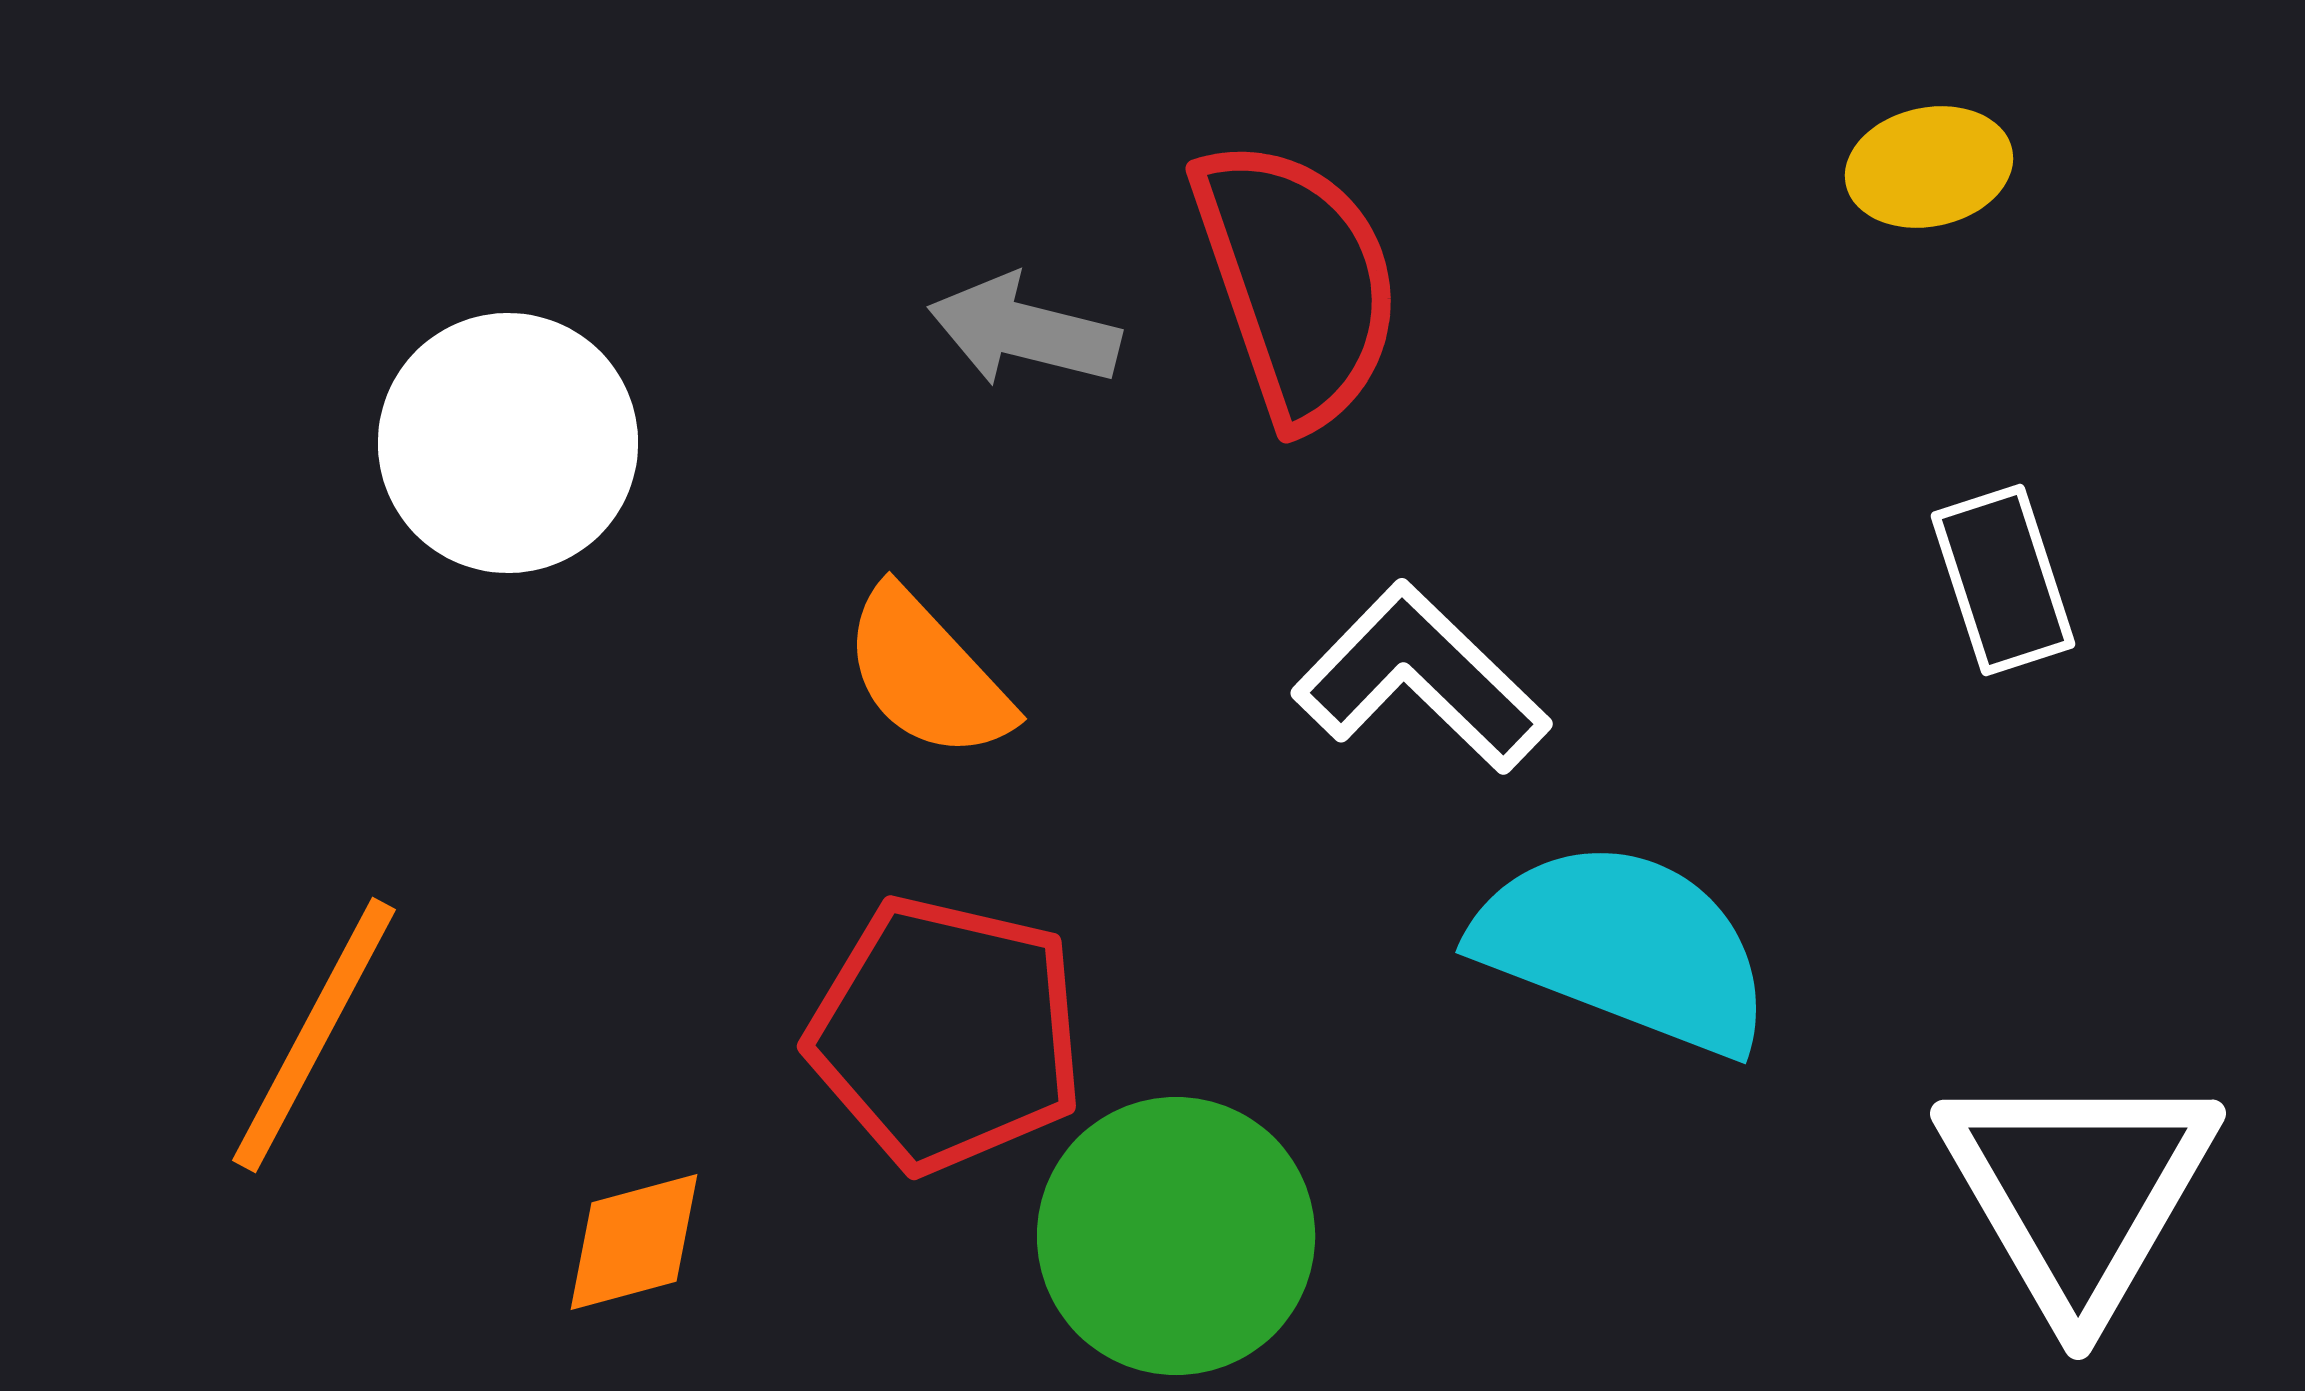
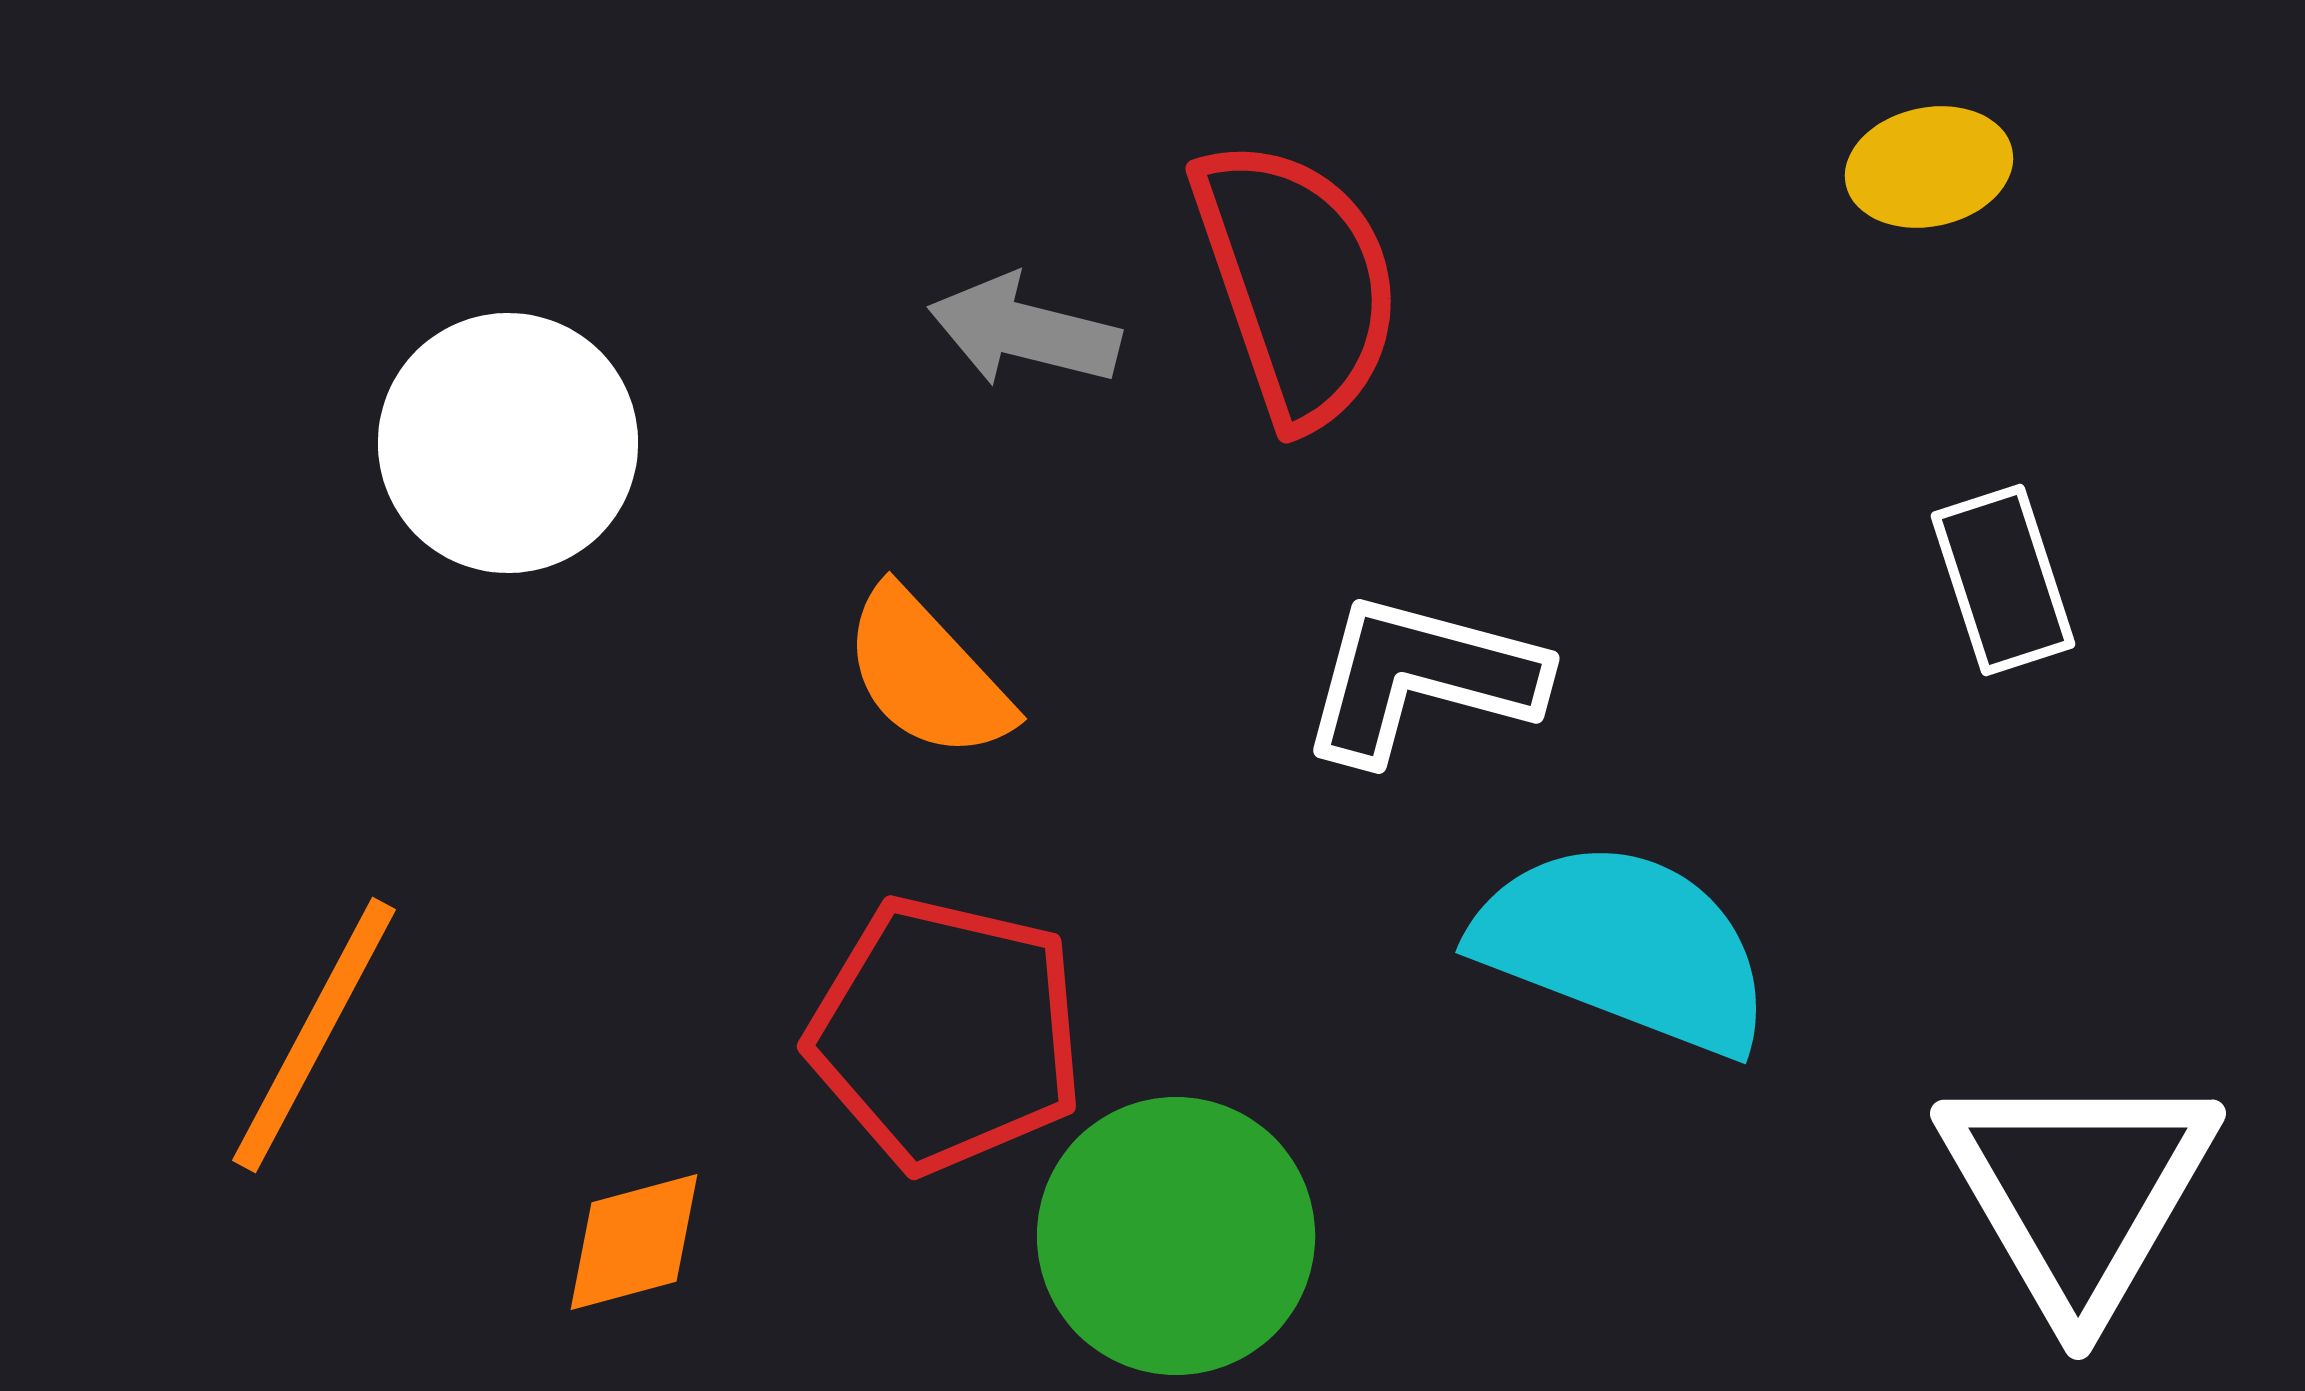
white L-shape: rotated 29 degrees counterclockwise
